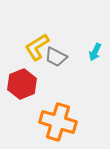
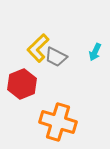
yellow L-shape: moved 1 px right, 1 px down; rotated 12 degrees counterclockwise
